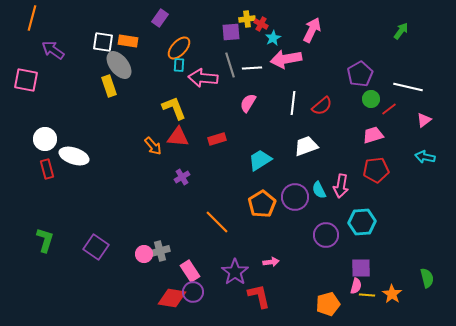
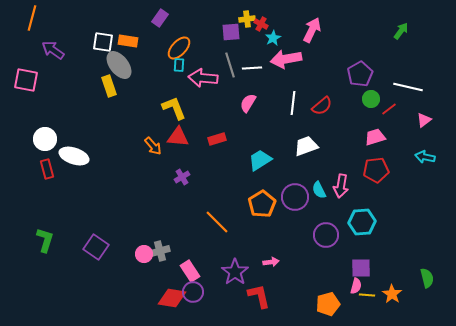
pink trapezoid at (373, 135): moved 2 px right, 2 px down
